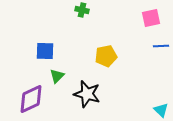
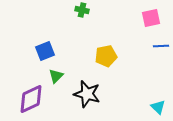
blue square: rotated 24 degrees counterclockwise
green triangle: moved 1 px left
cyan triangle: moved 3 px left, 3 px up
